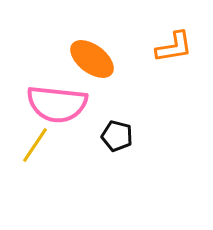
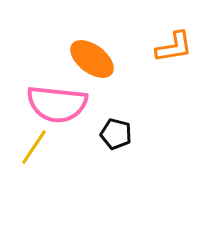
black pentagon: moved 1 px left, 2 px up
yellow line: moved 1 px left, 2 px down
